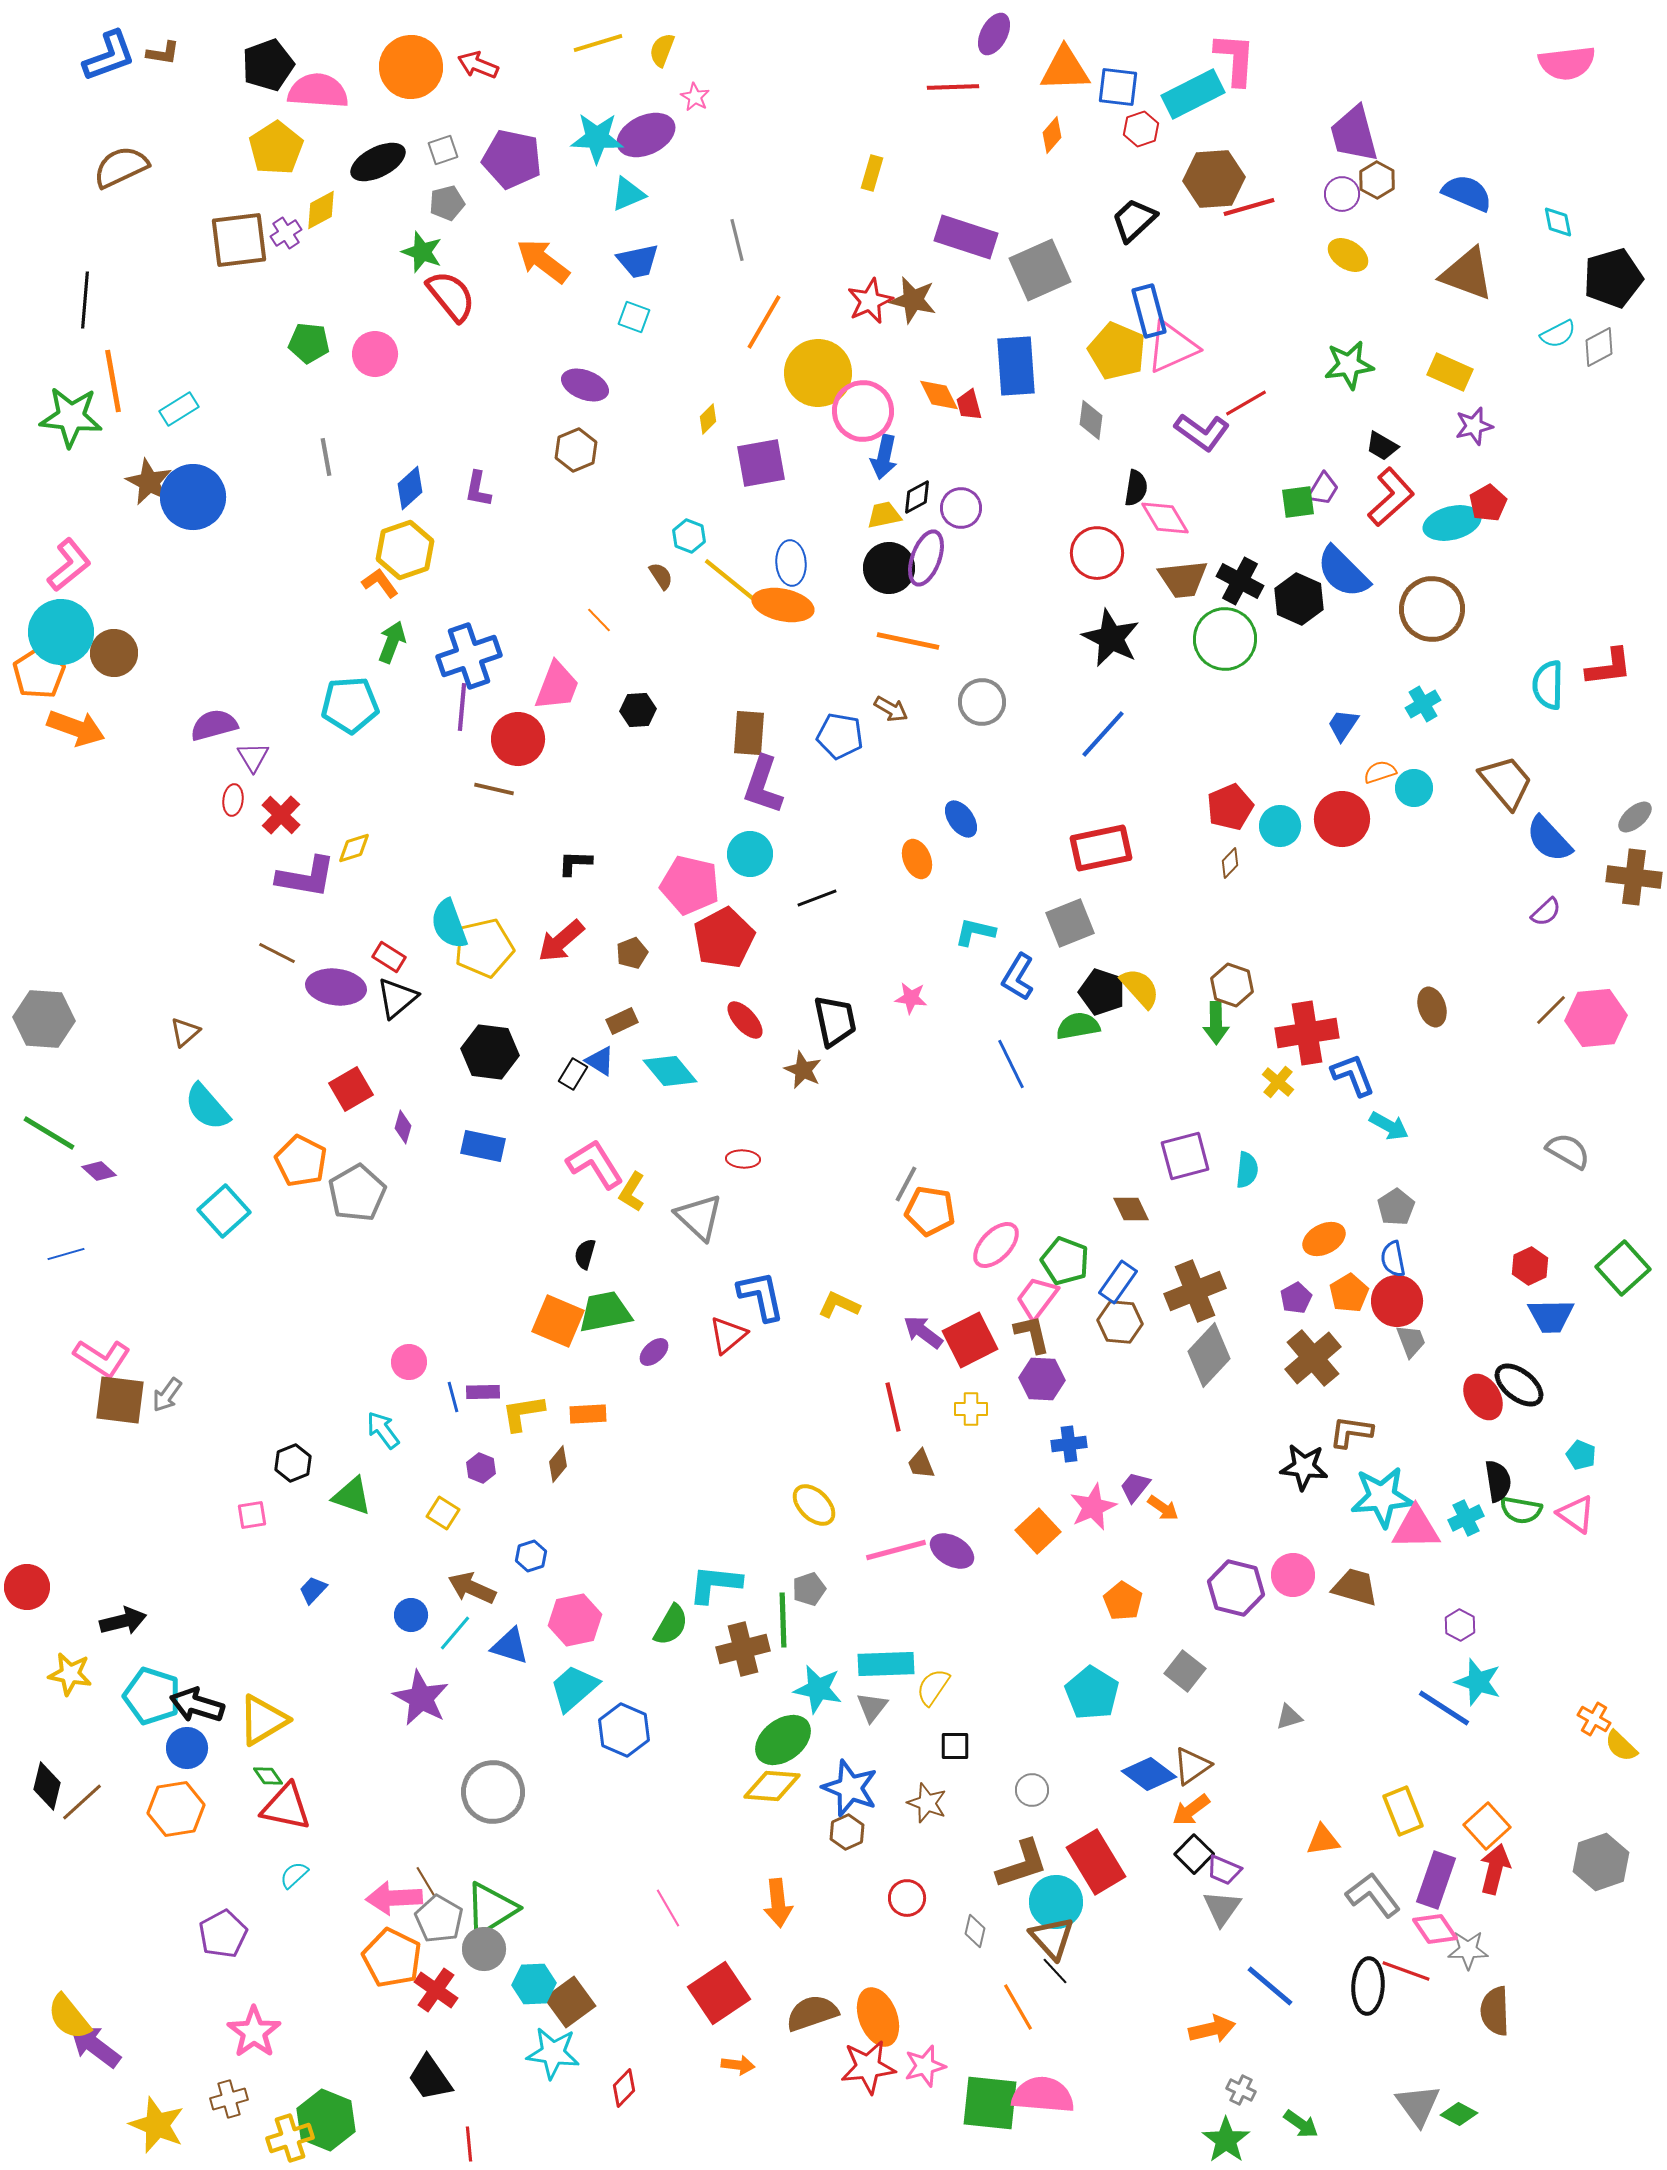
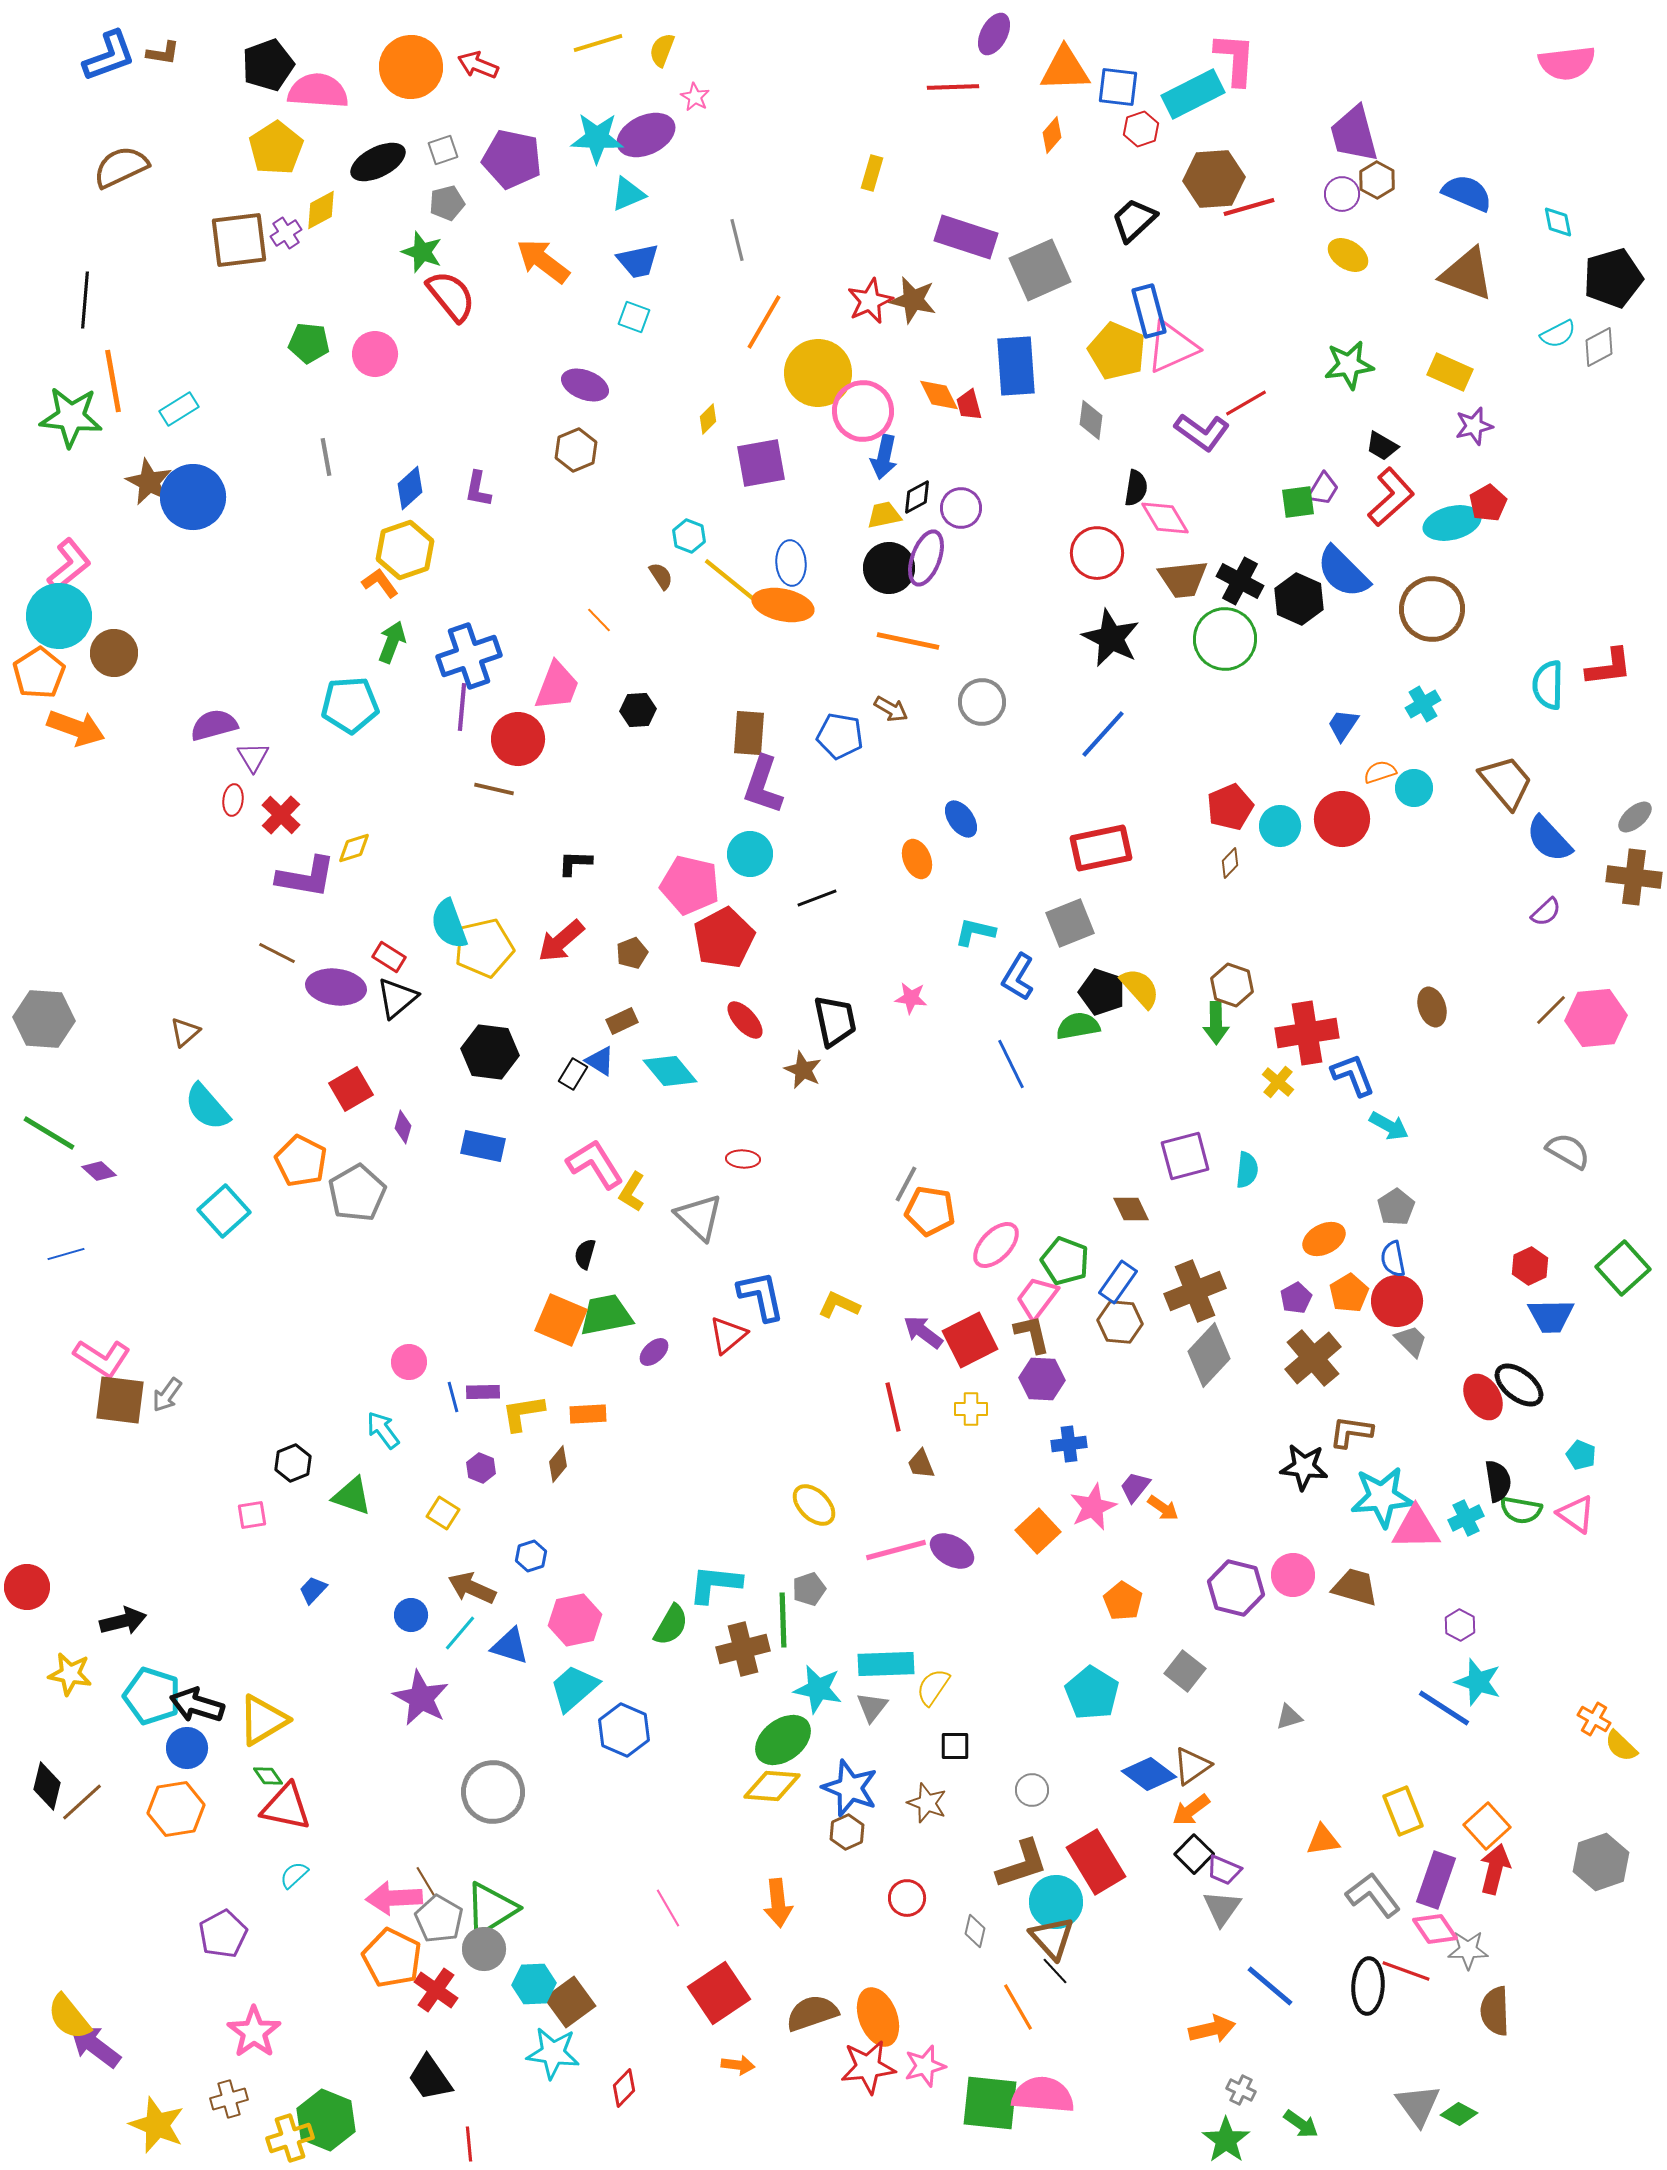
cyan circle at (61, 632): moved 2 px left, 16 px up
green trapezoid at (605, 1312): moved 1 px right, 3 px down
orange square at (558, 1321): moved 3 px right, 1 px up
gray trapezoid at (1411, 1341): rotated 24 degrees counterclockwise
cyan line at (455, 1633): moved 5 px right
